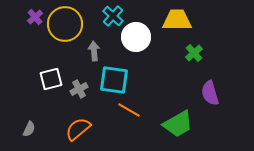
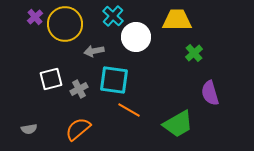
gray arrow: rotated 96 degrees counterclockwise
gray semicircle: rotated 56 degrees clockwise
